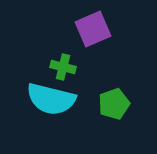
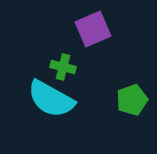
cyan semicircle: rotated 15 degrees clockwise
green pentagon: moved 18 px right, 4 px up
